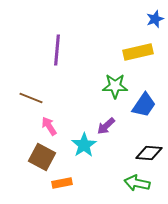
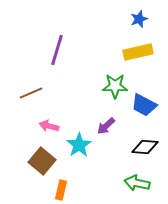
blue star: moved 16 px left
purple line: rotated 12 degrees clockwise
brown line: moved 5 px up; rotated 45 degrees counterclockwise
blue trapezoid: rotated 84 degrees clockwise
pink arrow: rotated 42 degrees counterclockwise
cyan star: moved 5 px left
black diamond: moved 4 px left, 6 px up
brown square: moved 4 px down; rotated 12 degrees clockwise
orange rectangle: moved 1 px left, 7 px down; rotated 66 degrees counterclockwise
